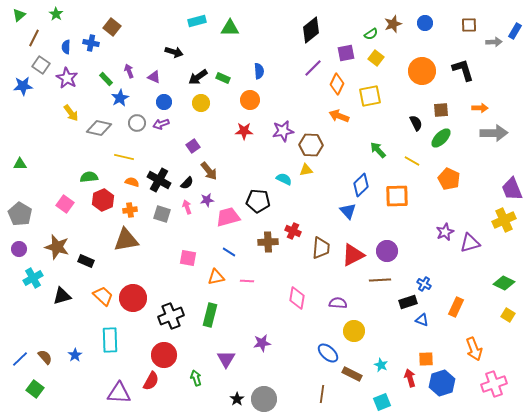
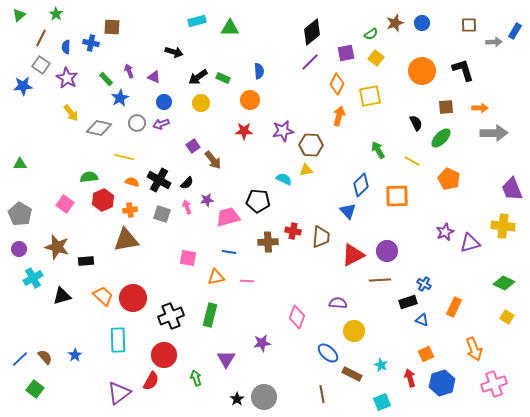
blue circle at (425, 23): moved 3 px left
brown star at (393, 24): moved 2 px right, 1 px up
brown square at (112, 27): rotated 36 degrees counterclockwise
black diamond at (311, 30): moved 1 px right, 2 px down
brown line at (34, 38): moved 7 px right
purple line at (313, 68): moved 3 px left, 6 px up
brown square at (441, 110): moved 5 px right, 3 px up
orange arrow at (339, 116): rotated 84 degrees clockwise
green arrow at (378, 150): rotated 12 degrees clockwise
brown arrow at (209, 171): moved 4 px right, 11 px up
yellow cross at (504, 220): moved 1 px left, 6 px down; rotated 30 degrees clockwise
red cross at (293, 231): rotated 14 degrees counterclockwise
brown trapezoid at (321, 248): moved 11 px up
blue line at (229, 252): rotated 24 degrees counterclockwise
black rectangle at (86, 261): rotated 28 degrees counterclockwise
pink diamond at (297, 298): moved 19 px down; rotated 10 degrees clockwise
orange rectangle at (456, 307): moved 2 px left
yellow square at (508, 315): moved 1 px left, 2 px down
cyan rectangle at (110, 340): moved 8 px right
orange square at (426, 359): moved 5 px up; rotated 21 degrees counterclockwise
purple triangle at (119, 393): rotated 40 degrees counterclockwise
brown line at (322, 394): rotated 18 degrees counterclockwise
gray circle at (264, 399): moved 2 px up
